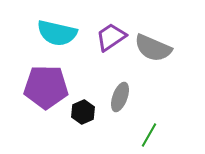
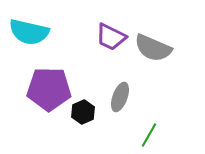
cyan semicircle: moved 28 px left, 1 px up
purple trapezoid: rotated 120 degrees counterclockwise
purple pentagon: moved 3 px right, 2 px down
